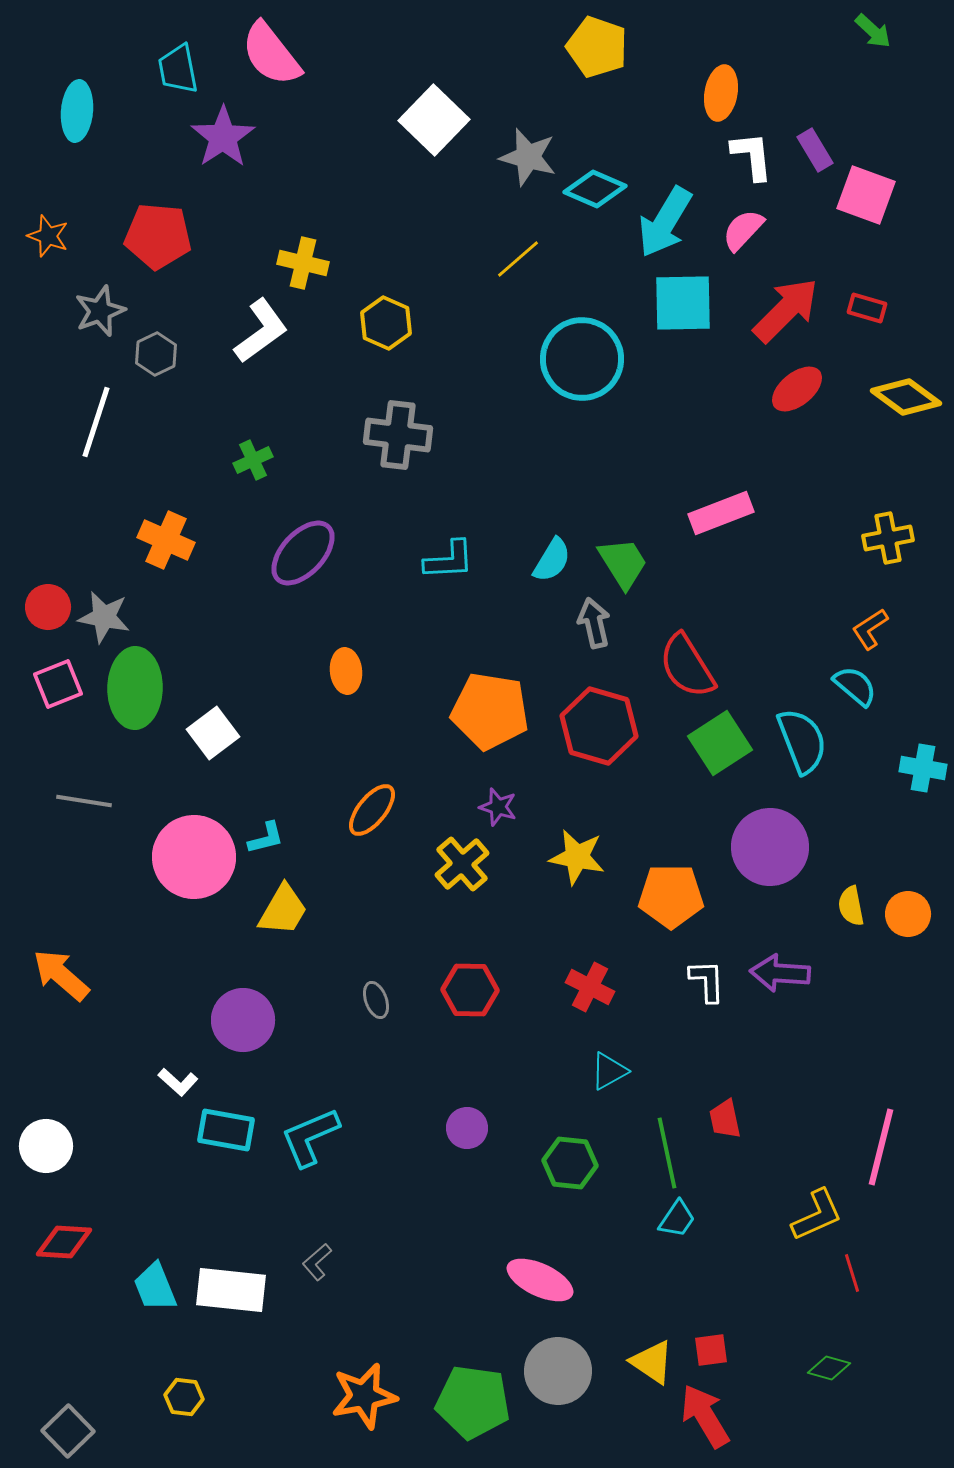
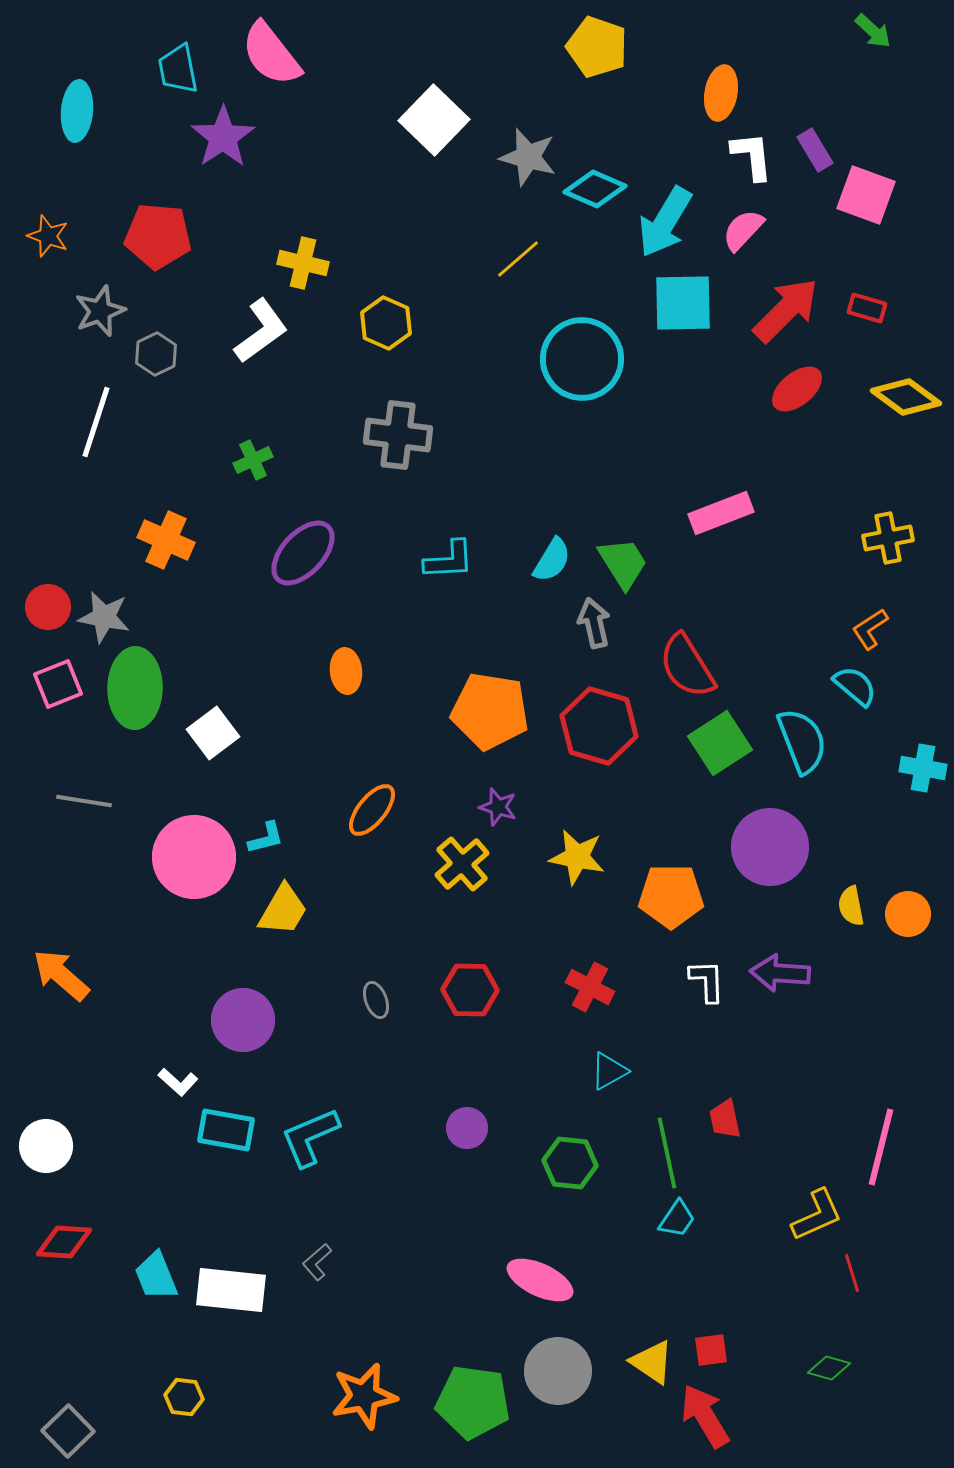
cyan trapezoid at (155, 1287): moved 1 px right, 11 px up
